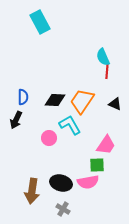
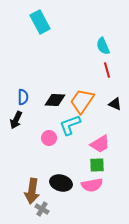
cyan semicircle: moved 11 px up
red line: moved 1 px up; rotated 21 degrees counterclockwise
cyan L-shape: rotated 80 degrees counterclockwise
pink trapezoid: moved 6 px left, 1 px up; rotated 25 degrees clockwise
pink semicircle: moved 4 px right, 3 px down
gray cross: moved 21 px left
